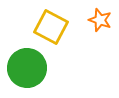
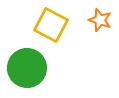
yellow square: moved 2 px up
